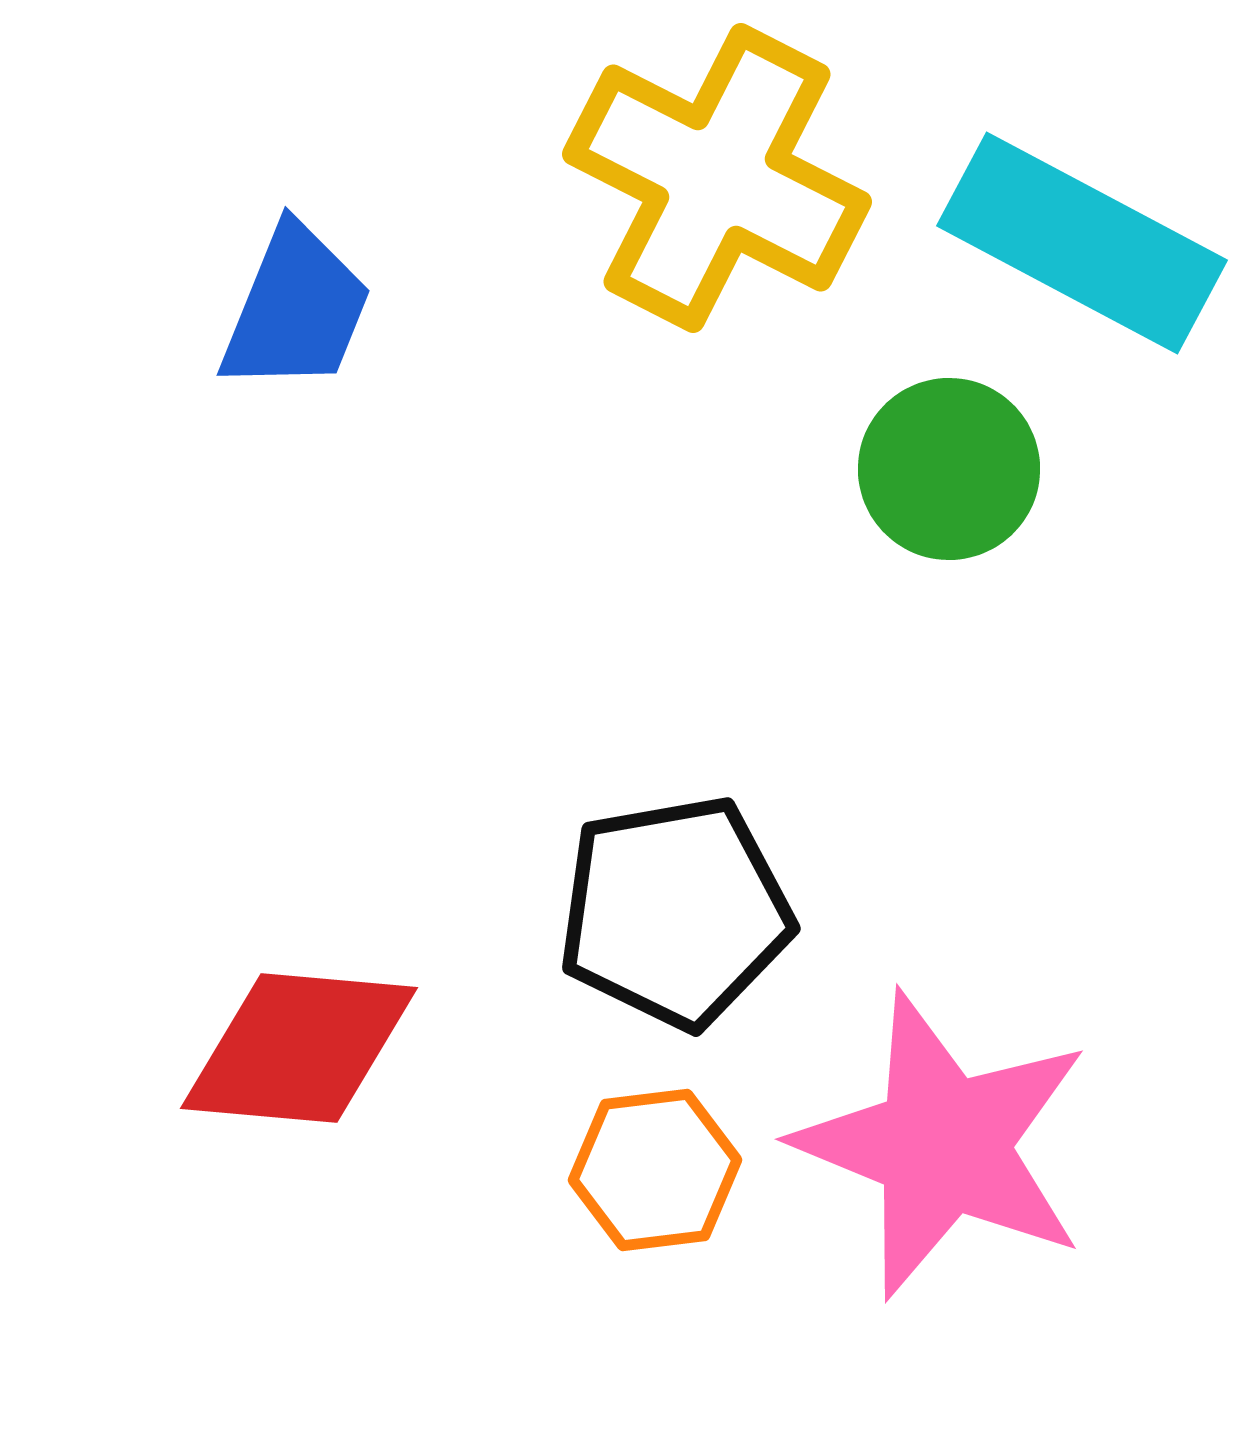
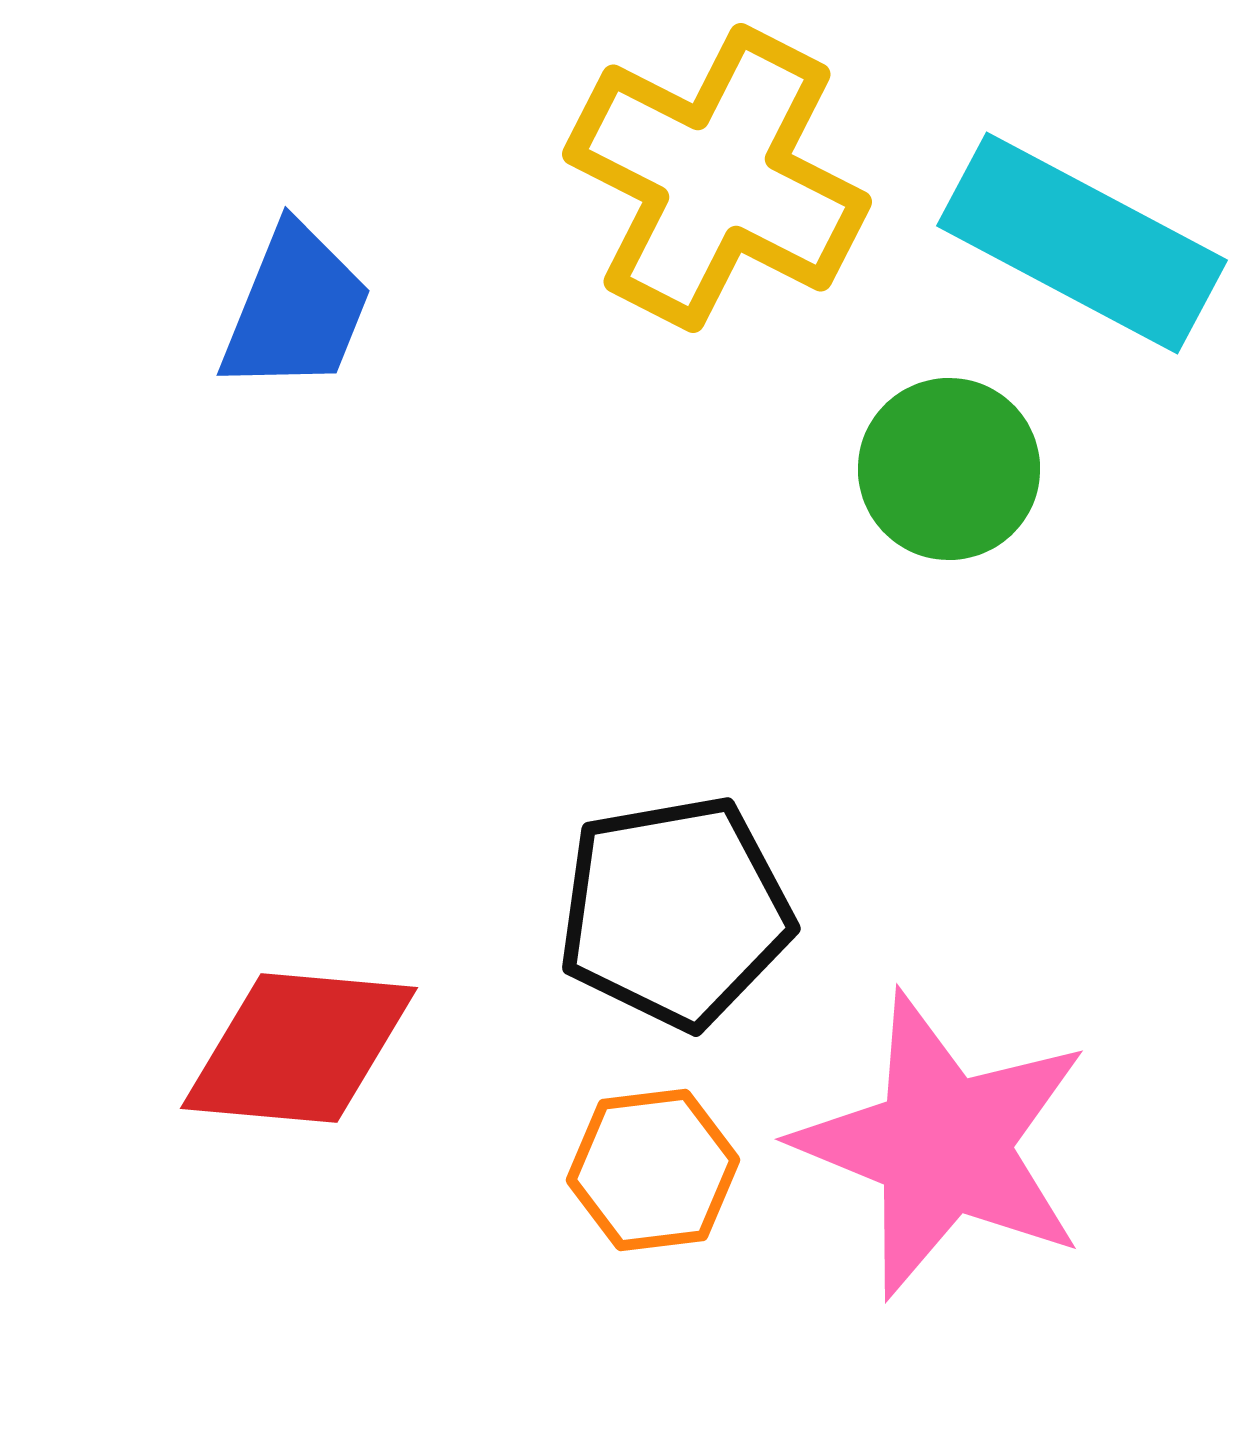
orange hexagon: moved 2 px left
